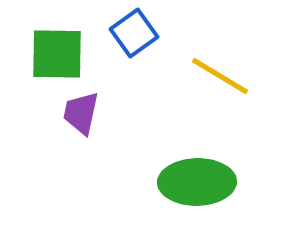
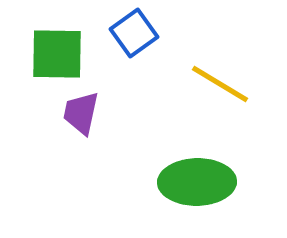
yellow line: moved 8 px down
